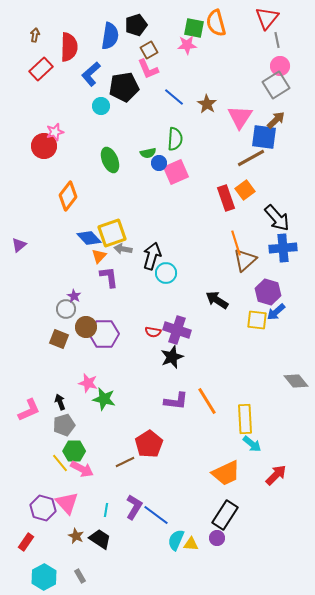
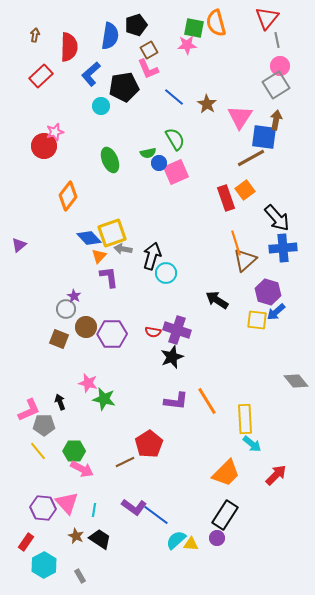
red rectangle at (41, 69): moved 7 px down
brown arrow at (276, 120): rotated 36 degrees counterclockwise
green semicircle at (175, 139): rotated 35 degrees counterclockwise
purple hexagon at (104, 334): moved 8 px right
gray pentagon at (64, 425): moved 20 px left; rotated 15 degrees clockwise
yellow line at (60, 463): moved 22 px left, 12 px up
orange trapezoid at (226, 473): rotated 20 degrees counterclockwise
purple L-shape at (134, 507): rotated 95 degrees clockwise
purple hexagon at (43, 508): rotated 10 degrees counterclockwise
cyan line at (106, 510): moved 12 px left
cyan semicircle at (176, 540): rotated 25 degrees clockwise
cyan hexagon at (44, 577): moved 12 px up
